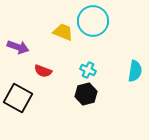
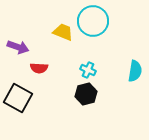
red semicircle: moved 4 px left, 3 px up; rotated 18 degrees counterclockwise
